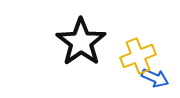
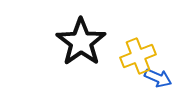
blue arrow: moved 3 px right
